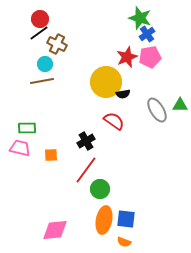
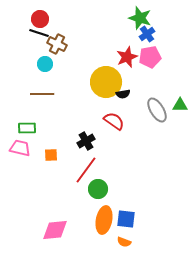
black line: rotated 54 degrees clockwise
brown line: moved 13 px down; rotated 10 degrees clockwise
green circle: moved 2 px left
